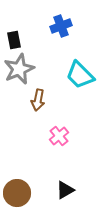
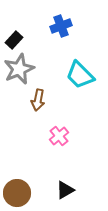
black rectangle: rotated 54 degrees clockwise
